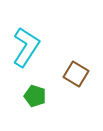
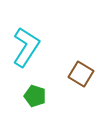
brown square: moved 5 px right
